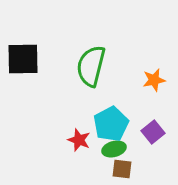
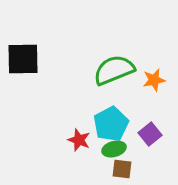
green semicircle: moved 23 px right, 4 px down; rotated 54 degrees clockwise
purple square: moved 3 px left, 2 px down
